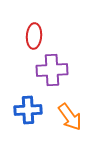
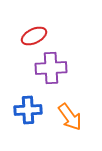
red ellipse: rotated 60 degrees clockwise
purple cross: moved 1 px left, 2 px up
